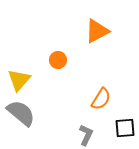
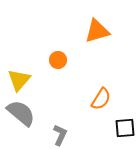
orange triangle: rotated 12 degrees clockwise
gray L-shape: moved 26 px left
